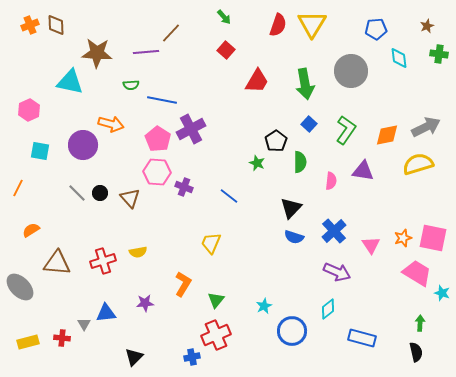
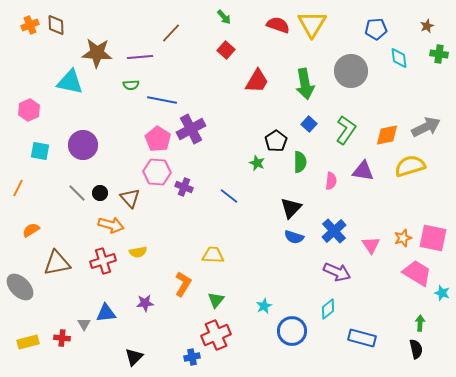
red semicircle at (278, 25): rotated 90 degrees counterclockwise
purple line at (146, 52): moved 6 px left, 5 px down
orange arrow at (111, 124): moved 101 px down
yellow semicircle at (418, 164): moved 8 px left, 2 px down
yellow trapezoid at (211, 243): moved 2 px right, 12 px down; rotated 70 degrees clockwise
brown triangle at (57, 263): rotated 16 degrees counterclockwise
black semicircle at (416, 352): moved 3 px up
